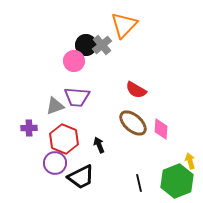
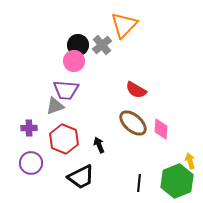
black circle: moved 8 px left
purple trapezoid: moved 11 px left, 7 px up
purple circle: moved 24 px left
black line: rotated 18 degrees clockwise
